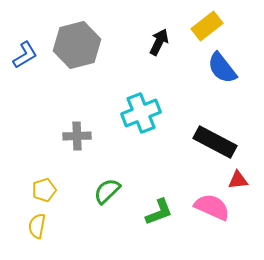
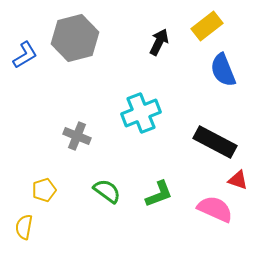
gray hexagon: moved 2 px left, 7 px up
blue semicircle: moved 1 px right, 2 px down; rotated 16 degrees clockwise
gray cross: rotated 24 degrees clockwise
red triangle: rotated 25 degrees clockwise
green semicircle: rotated 80 degrees clockwise
pink semicircle: moved 3 px right, 2 px down
green L-shape: moved 18 px up
yellow semicircle: moved 13 px left, 1 px down
